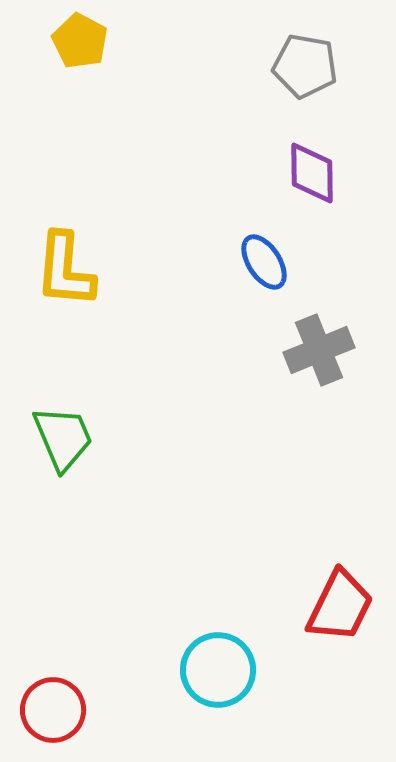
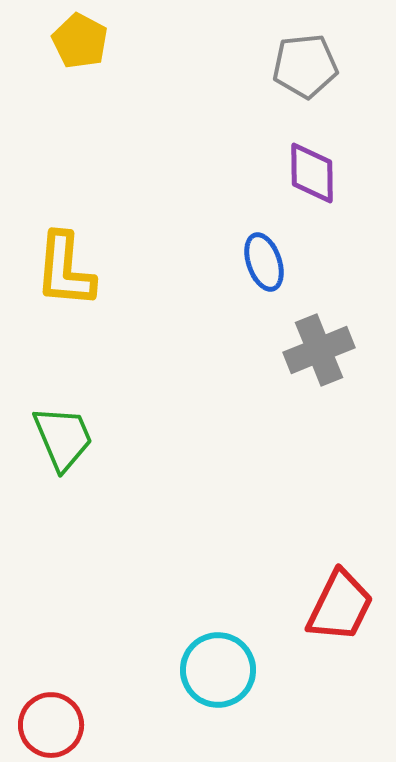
gray pentagon: rotated 16 degrees counterclockwise
blue ellipse: rotated 14 degrees clockwise
red circle: moved 2 px left, 15 px down
